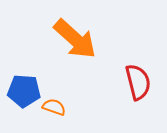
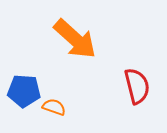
red semicircle: moved 1 px left, 4 px down
